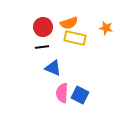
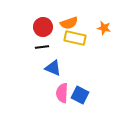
orange star: moved 2 px left
